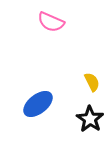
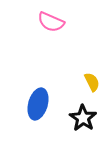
blue ellipse: rotated 36 degrees counterclockwise
black star: moved 7 px left, 1 px up
